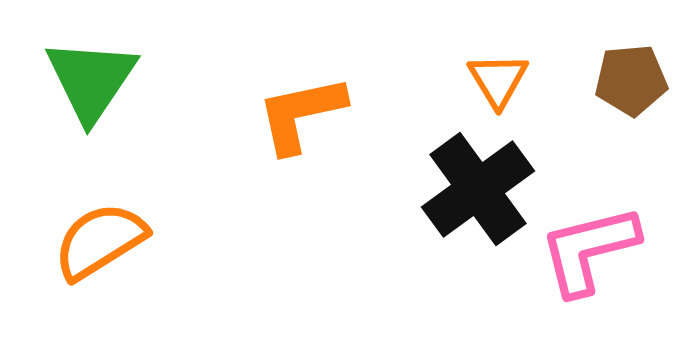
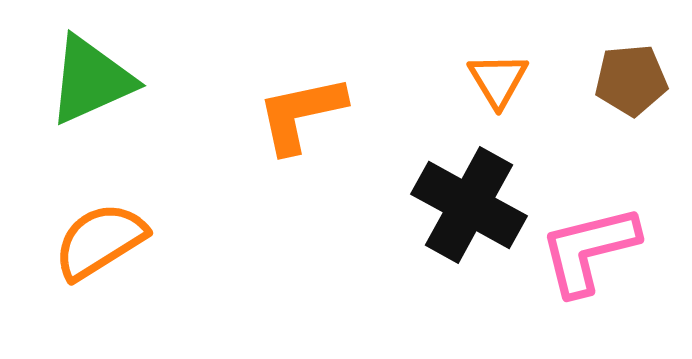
green triangle: rotated 32 degrees clockwise
black cross: moved 9 px left, 16 px down; rotated 25 degrees counterclockwise
